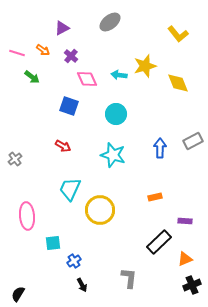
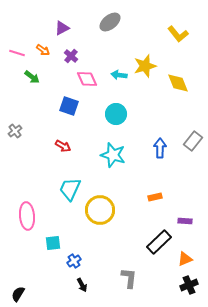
gray rectangle: rotated 24 degrees counterclockwise
gray cross: moved 28 px up
black cross: moved 3 px left
